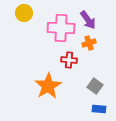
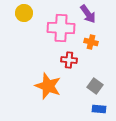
purple arrow: moved 6 px up
orange cross: moved 2 px right, 1 px up; rotated 32 degrees clockwise
orange star: rotated 20 degrees counterclockwise
